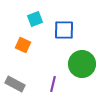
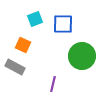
blue square: moved 1 px left, 6 px up
green circle: moved 8 px up
gray rectangle: moved 17 px up
